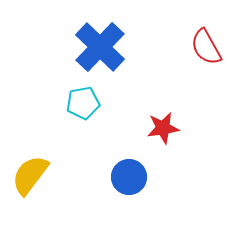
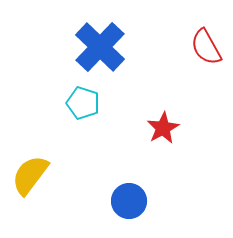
cyan pentagon: rotated 28 degrees clockwise
red star: rotated 20 degrees counterclockwise
blue circle: moved 24 px down
